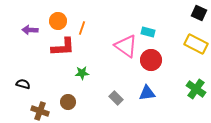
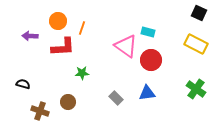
purple arrow: moved 6 px down
